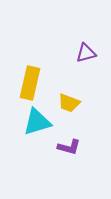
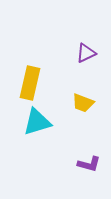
purple triangle: rotated 10 degrees counterclockwise
yellow trapezoid: moved 14 px right
purple L-shape: moved 20 px right, 17 px down
